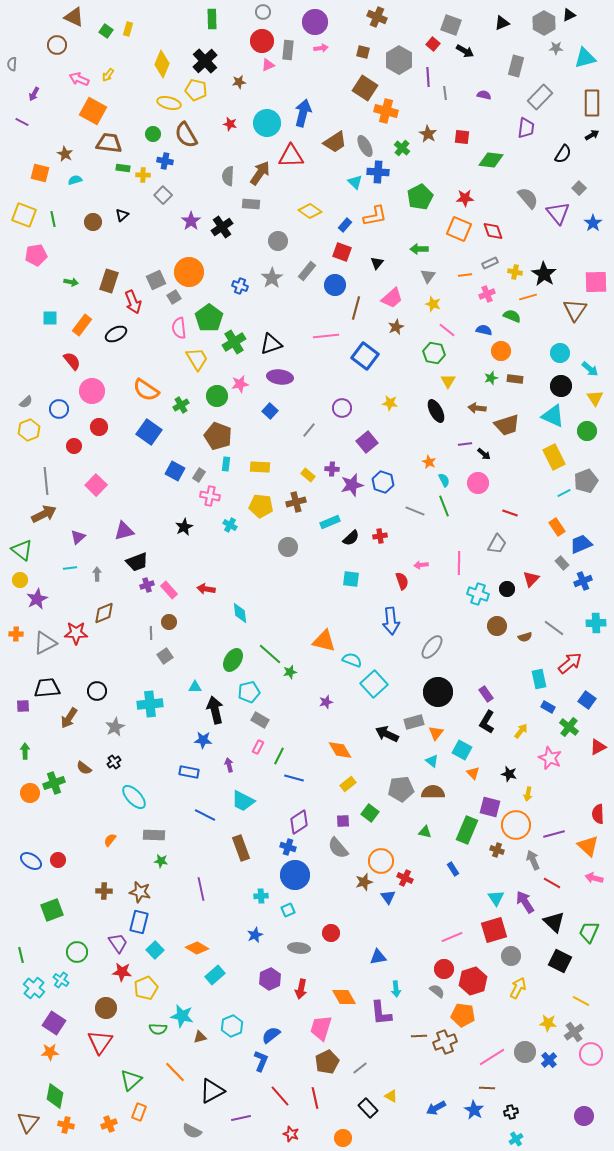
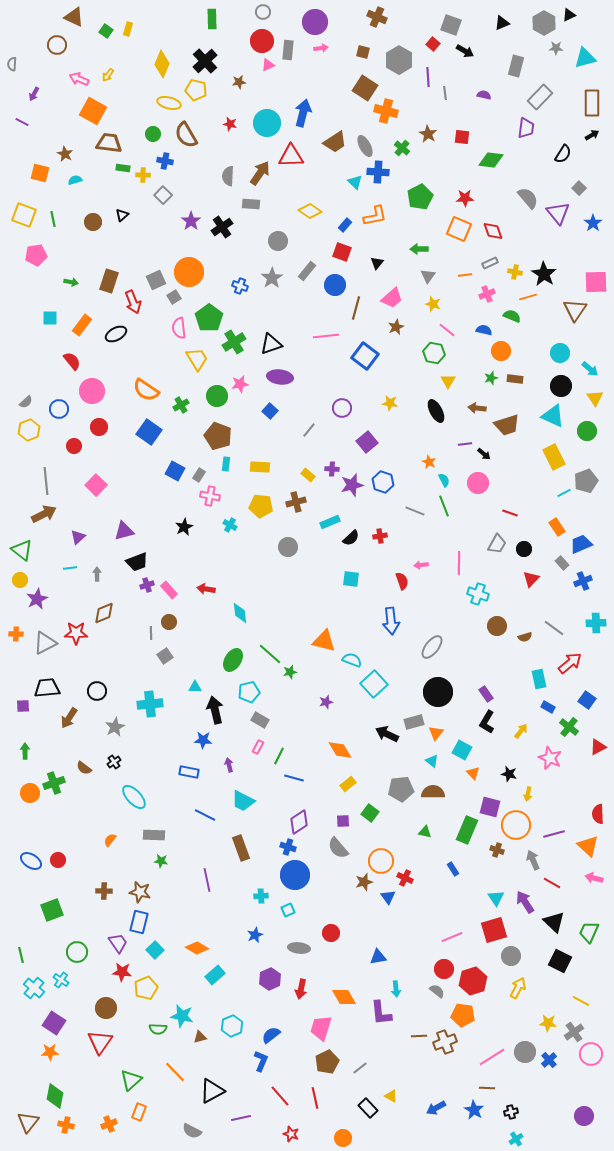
black circle at (507, 589): moved 17 px right, 40 px up
purple line at (201, 889): moved 6 px right, 9 px up
